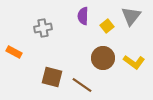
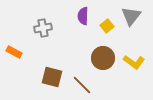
brown line: rotated 10 degrees clockwise
